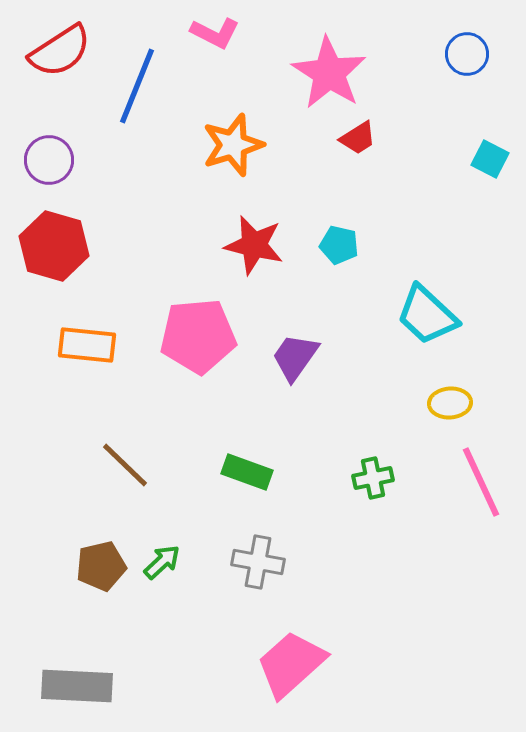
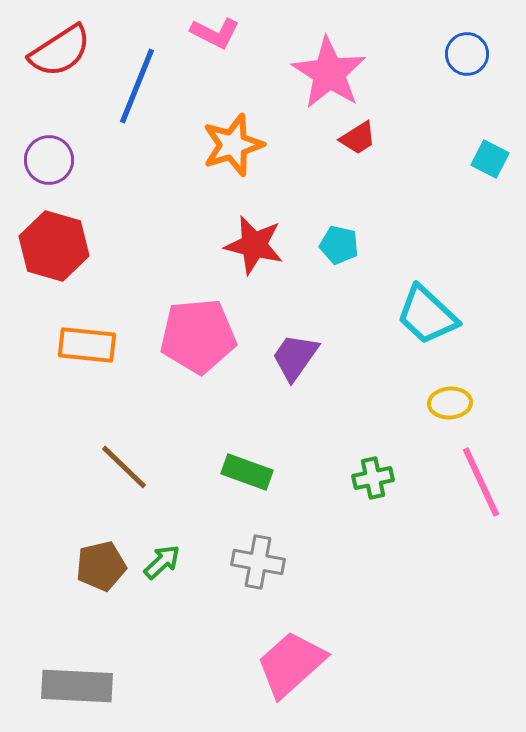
brown line: moved 1 px left, 2 px down
